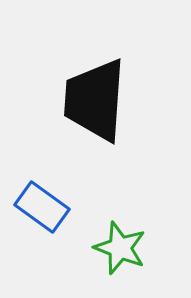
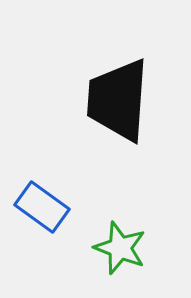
black trapezoid: moved 23 px right
